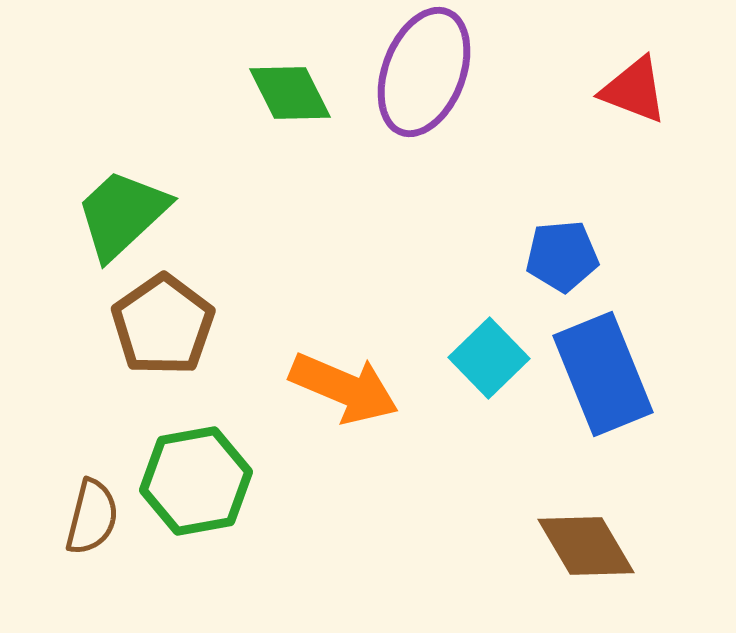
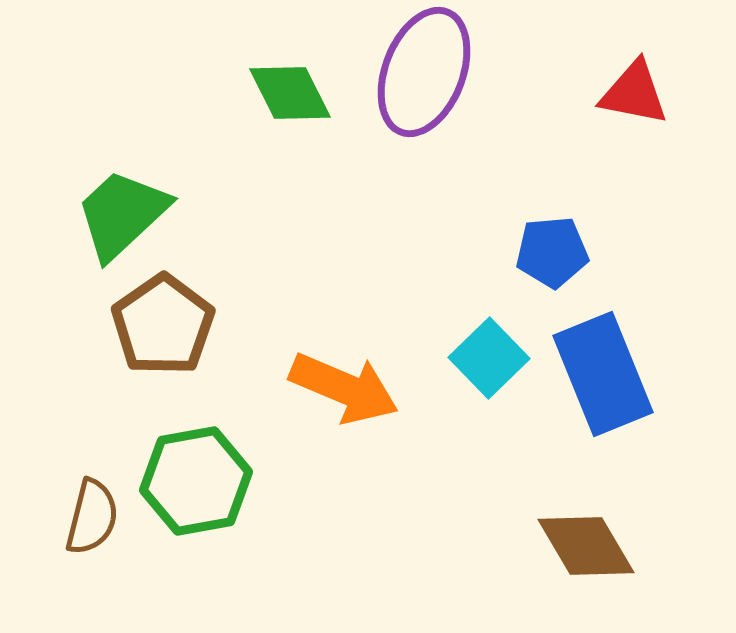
red triangle: moved 3 px down; rotated 10 degrees counterclockwise
blue pentagon: moved 10 px left, 4 px up
